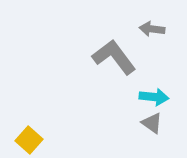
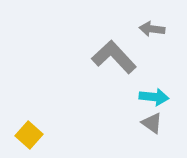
gray L-shape: rotated 6 degrees counterclockwise
yellow square: moved 5 px up
